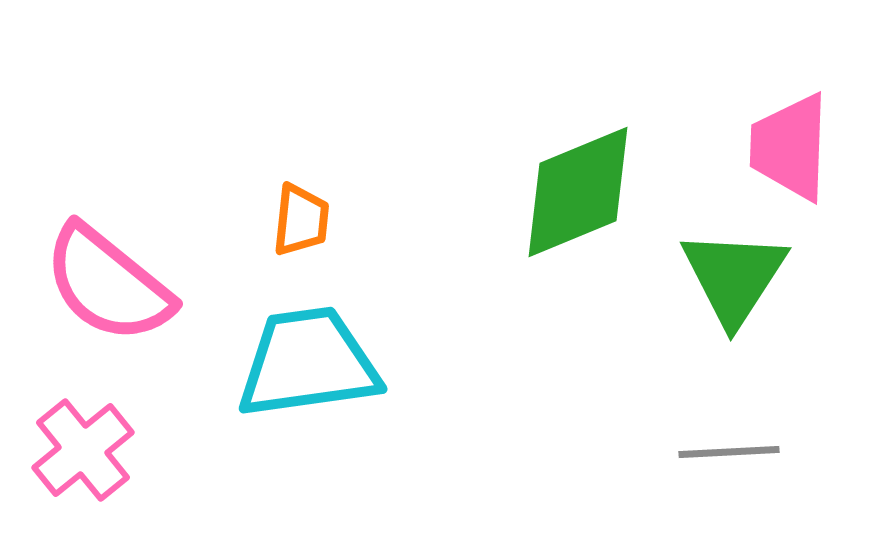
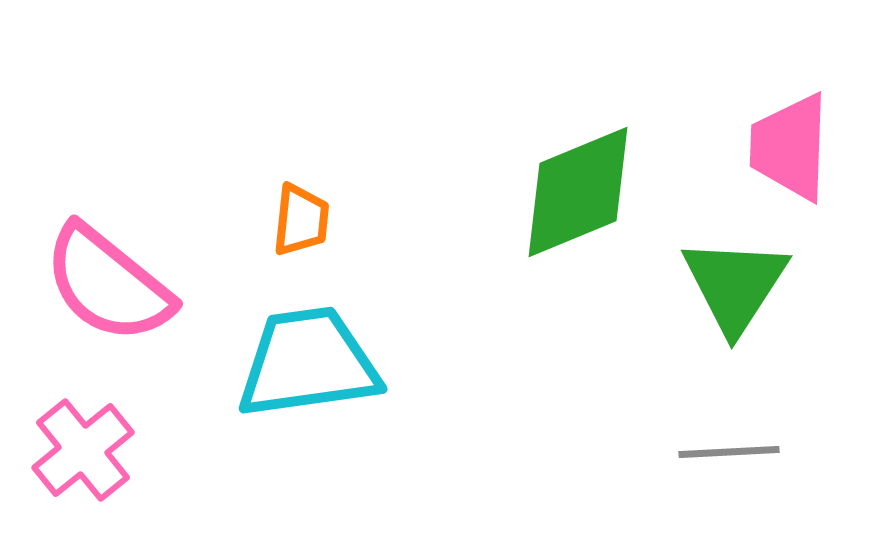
green triangle: moved 1 px right, 8 px down
